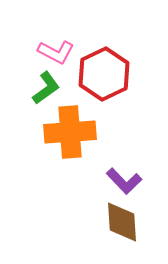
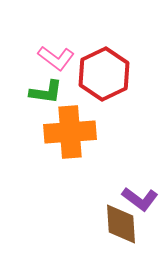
pink L-shape: moved 6 px down; rotated 9 degrees clockwise
green L-shape: moved 4 px down; rotated 44 degrees clockwise
purple L-shape: moved 16 px right, 18 px down; rotated 9 degrees counterclockwise
brown diamond: moved 1 px left, 2 px down
